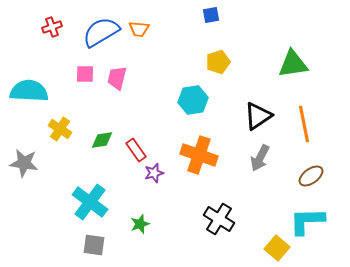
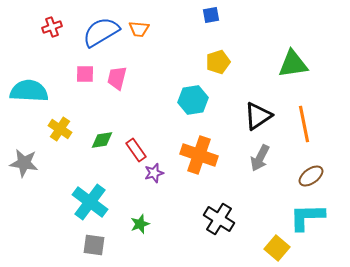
cyan L-shape: moved 4 px up
